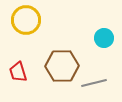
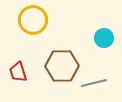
yellow circle: moved 7 px right
